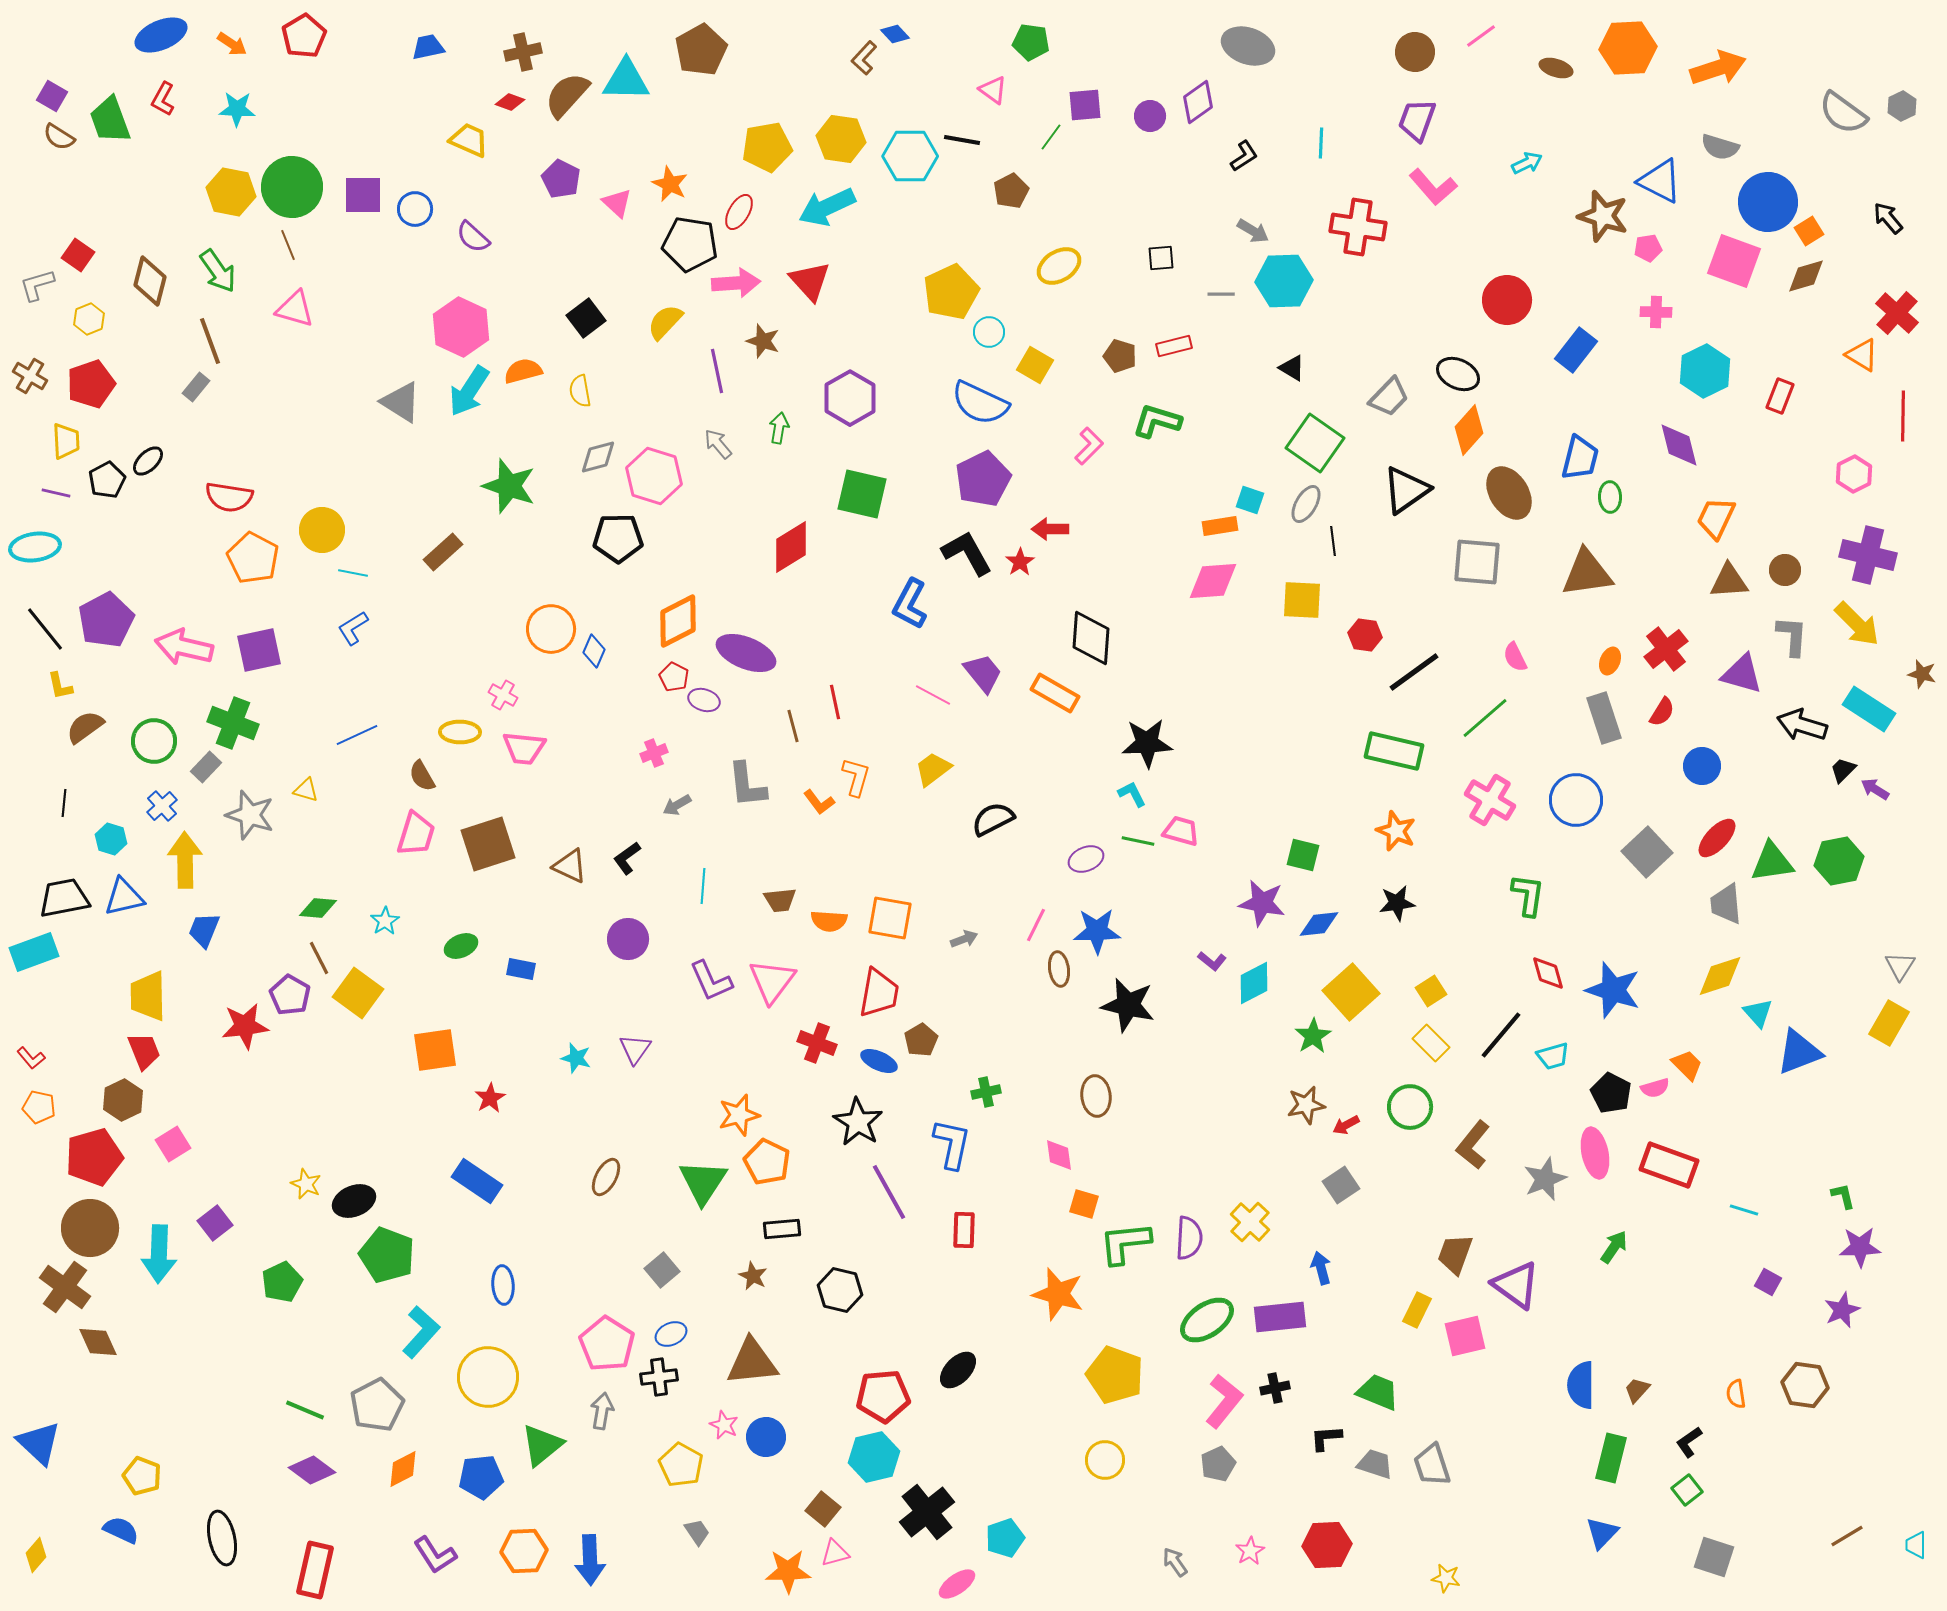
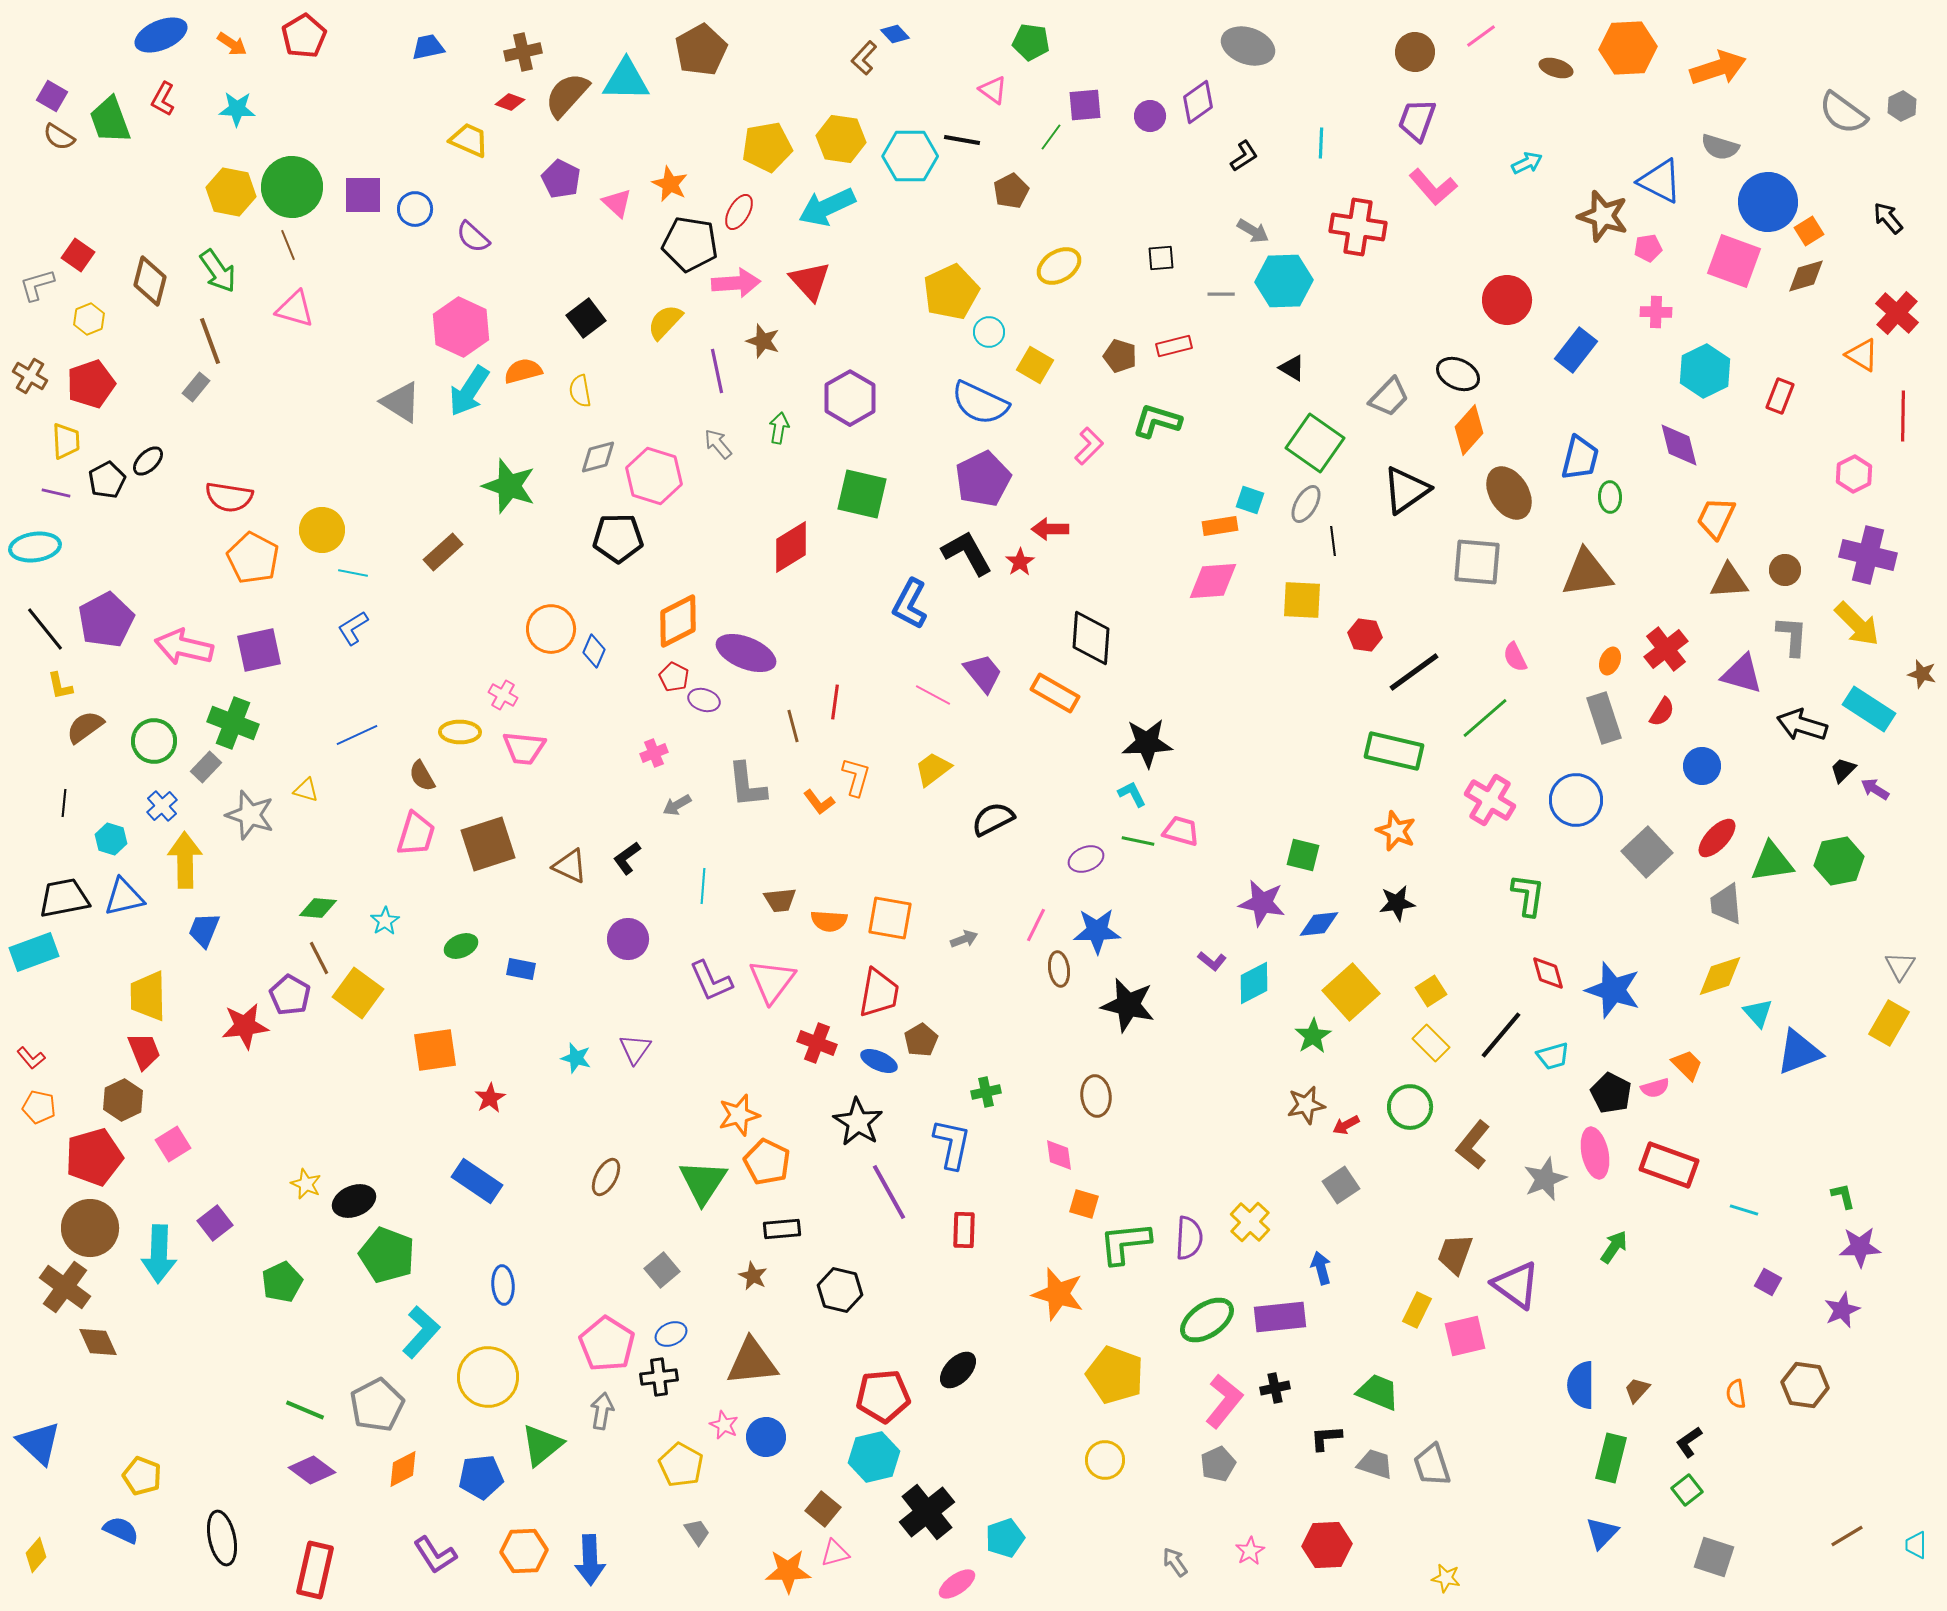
red line at (835, 702): rotated 20 degrees clockwise
